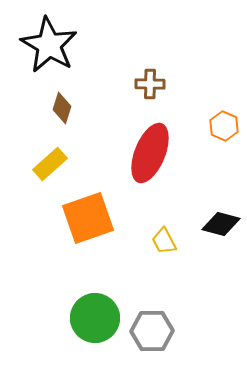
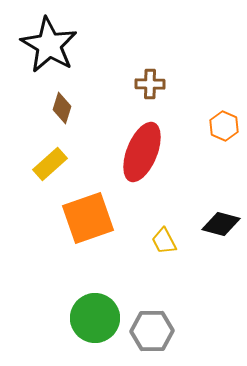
red ellipse: moved 8 px left, 1 px up
